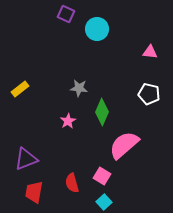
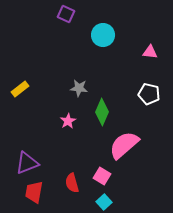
cyan circle: moved 6 px right, 6 px down
purple triangle: moved 1 px right, 4 px down
